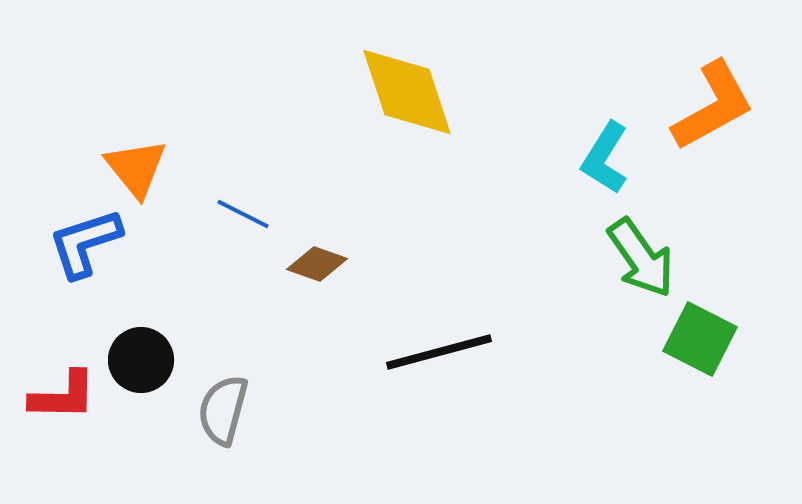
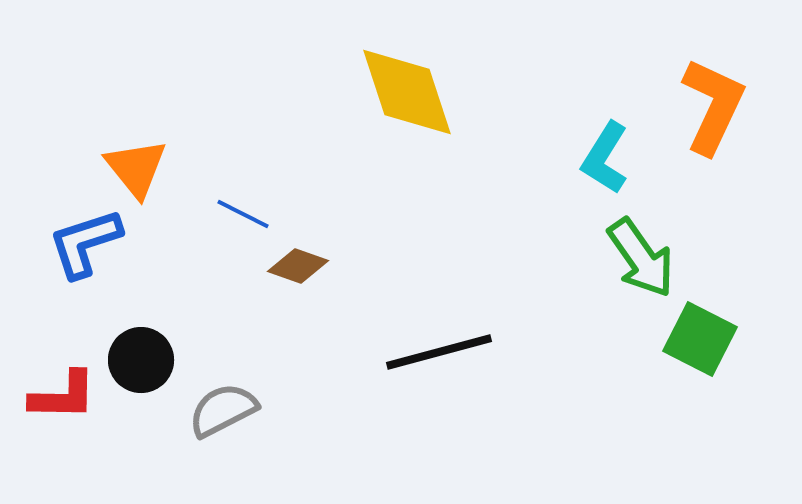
orange L-shape: rotated 36 degrees counterclockwise
brown diamond: moved 19 px left, 2 px down
gray semicircle: rotated 48 degrees clockwise
